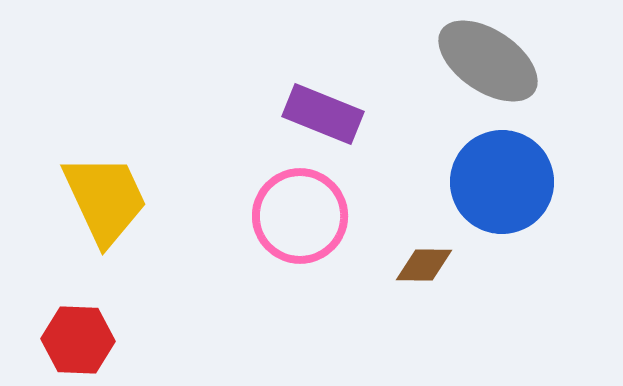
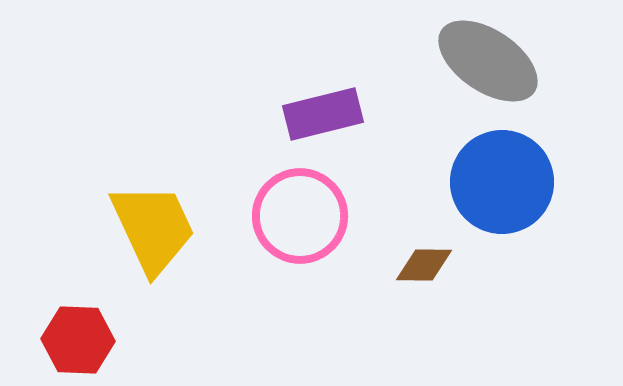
purple rectangle: rotated 36 degrees counterclockwise
yellow trapezoid: moved 48 px right, 29 px down
